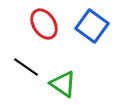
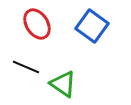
red ellipse: moved 7 px left
black line: rotated 12 degrees counterclockwise
